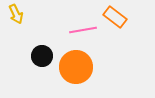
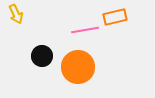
orange rectangle: rotated 50 degrees counterclockwise
pink line: moved 2 px right
orange circle: moved 2 px right
